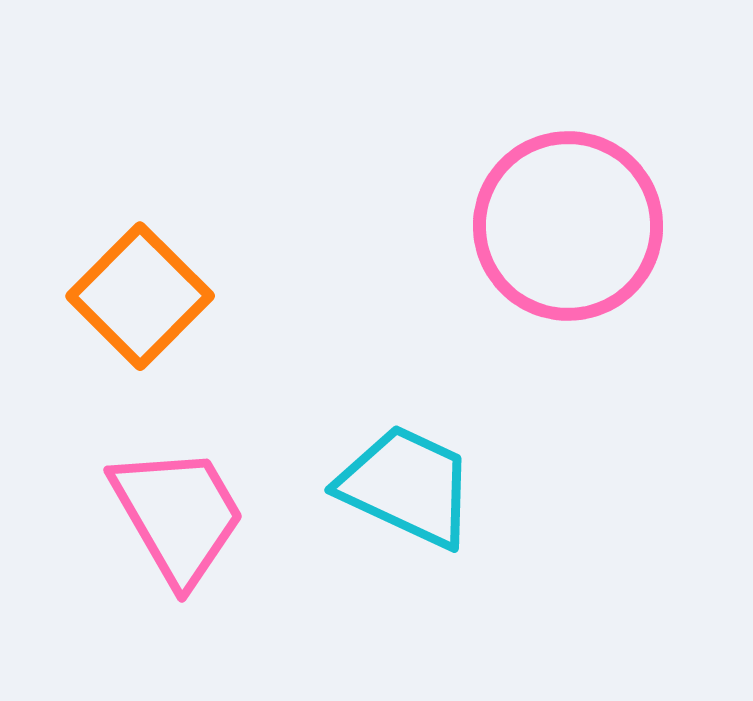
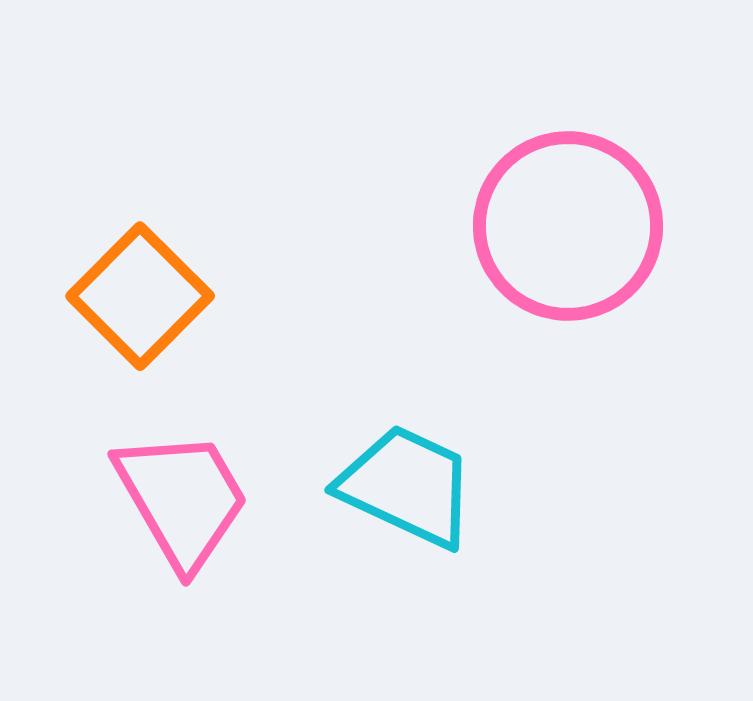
pink trapezoid: moved 4 px right, 16 px up
